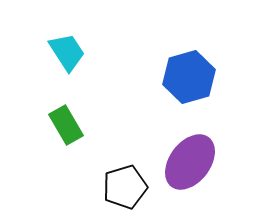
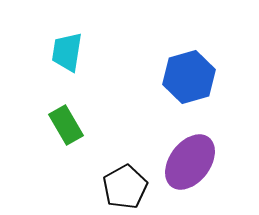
cyan trapezoid: rotated 138 degrees counterclockwise
black pentagon: rotated 12 degrees counterclockwise
